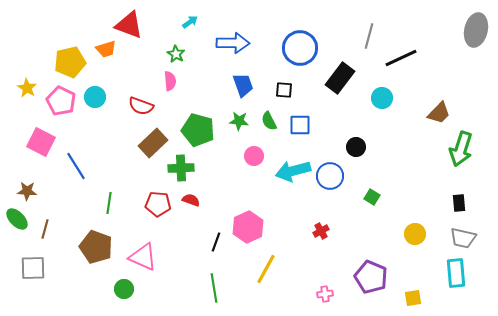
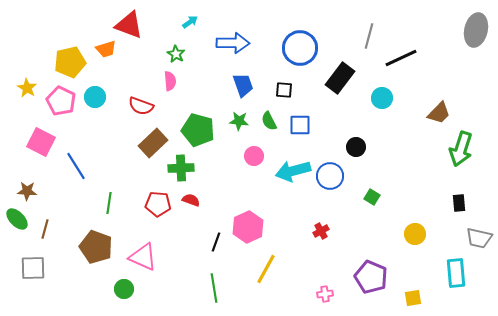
gray trapezoid at (463, 238): moved 16 px right
